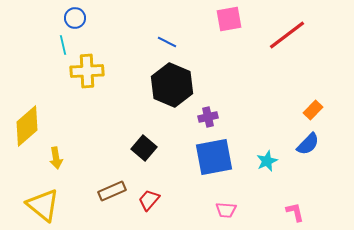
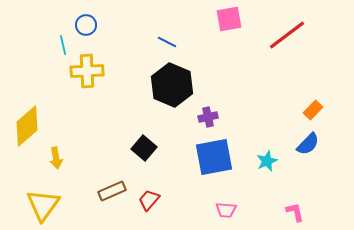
blue circle: moved 11 px right, 7 px down
yellow triangle: rotated 27 degrees clockwise
